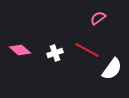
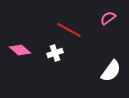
pink semicircle: moved 10 px right
red line: moved 18 px left, 20 px up
white semicircle: moved 1 px left, 2 px down
